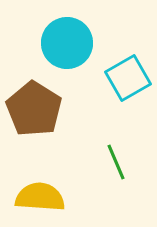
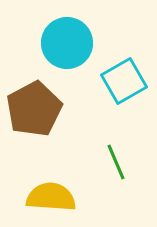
cyan square: moved 4 px left, 3 px down
brown pentagon: rotated 12 degrees clockwise
yellow semicircle: moved 11 px right
